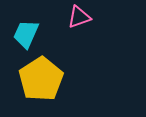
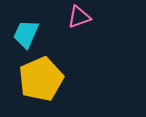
yellow pentagon: rotated 9 degrees clockwise
